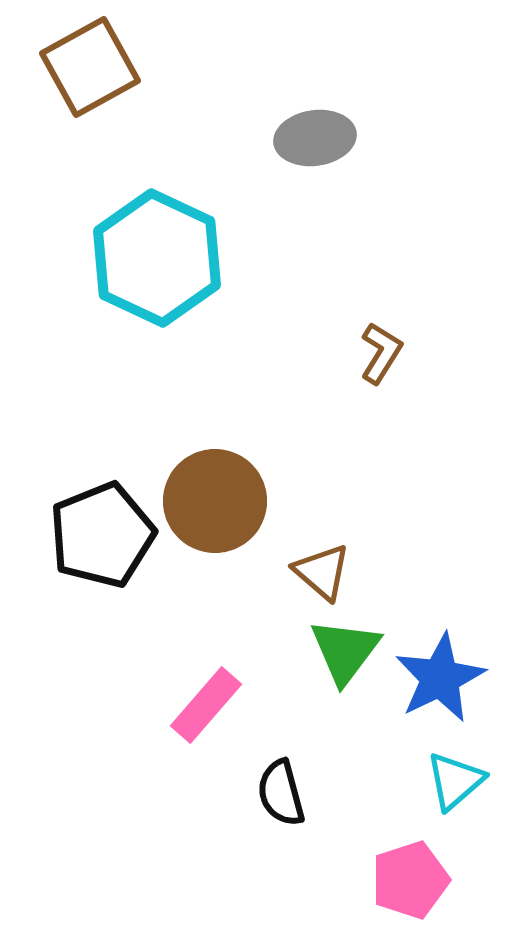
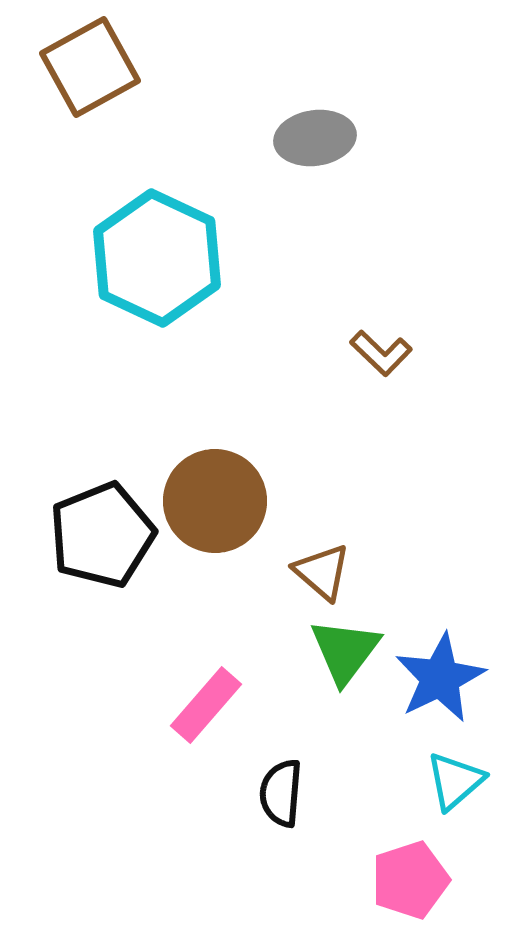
brown L-shape: rotated 102 degrees clockwise
black semicircle: rotated 20 degrees clockwise
